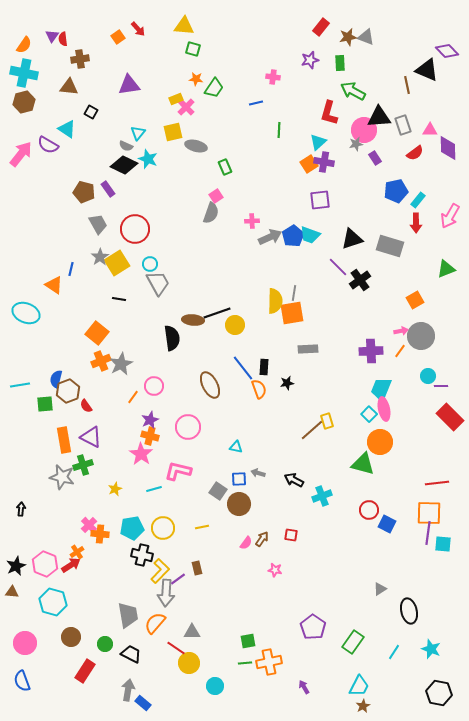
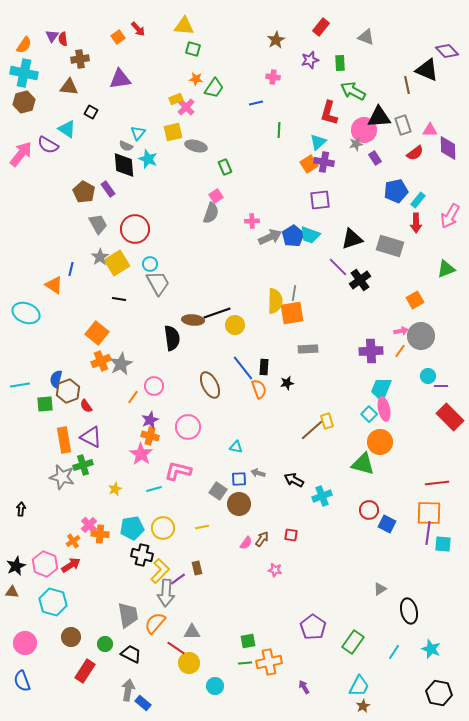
brown star at (348, 37): moved 72 px left, 3 px down; rotated 18 degrees counterclockwise
purple triangle at (129, 85): moved 9 px left, 6 px up
black diamond at (124, 165): rotated 60 degrees clockwise
brown pentagon at (84, 192): rotated 15 degrees clockwise
orange cross at (77, 552): moved 4 px left, 11 px up
